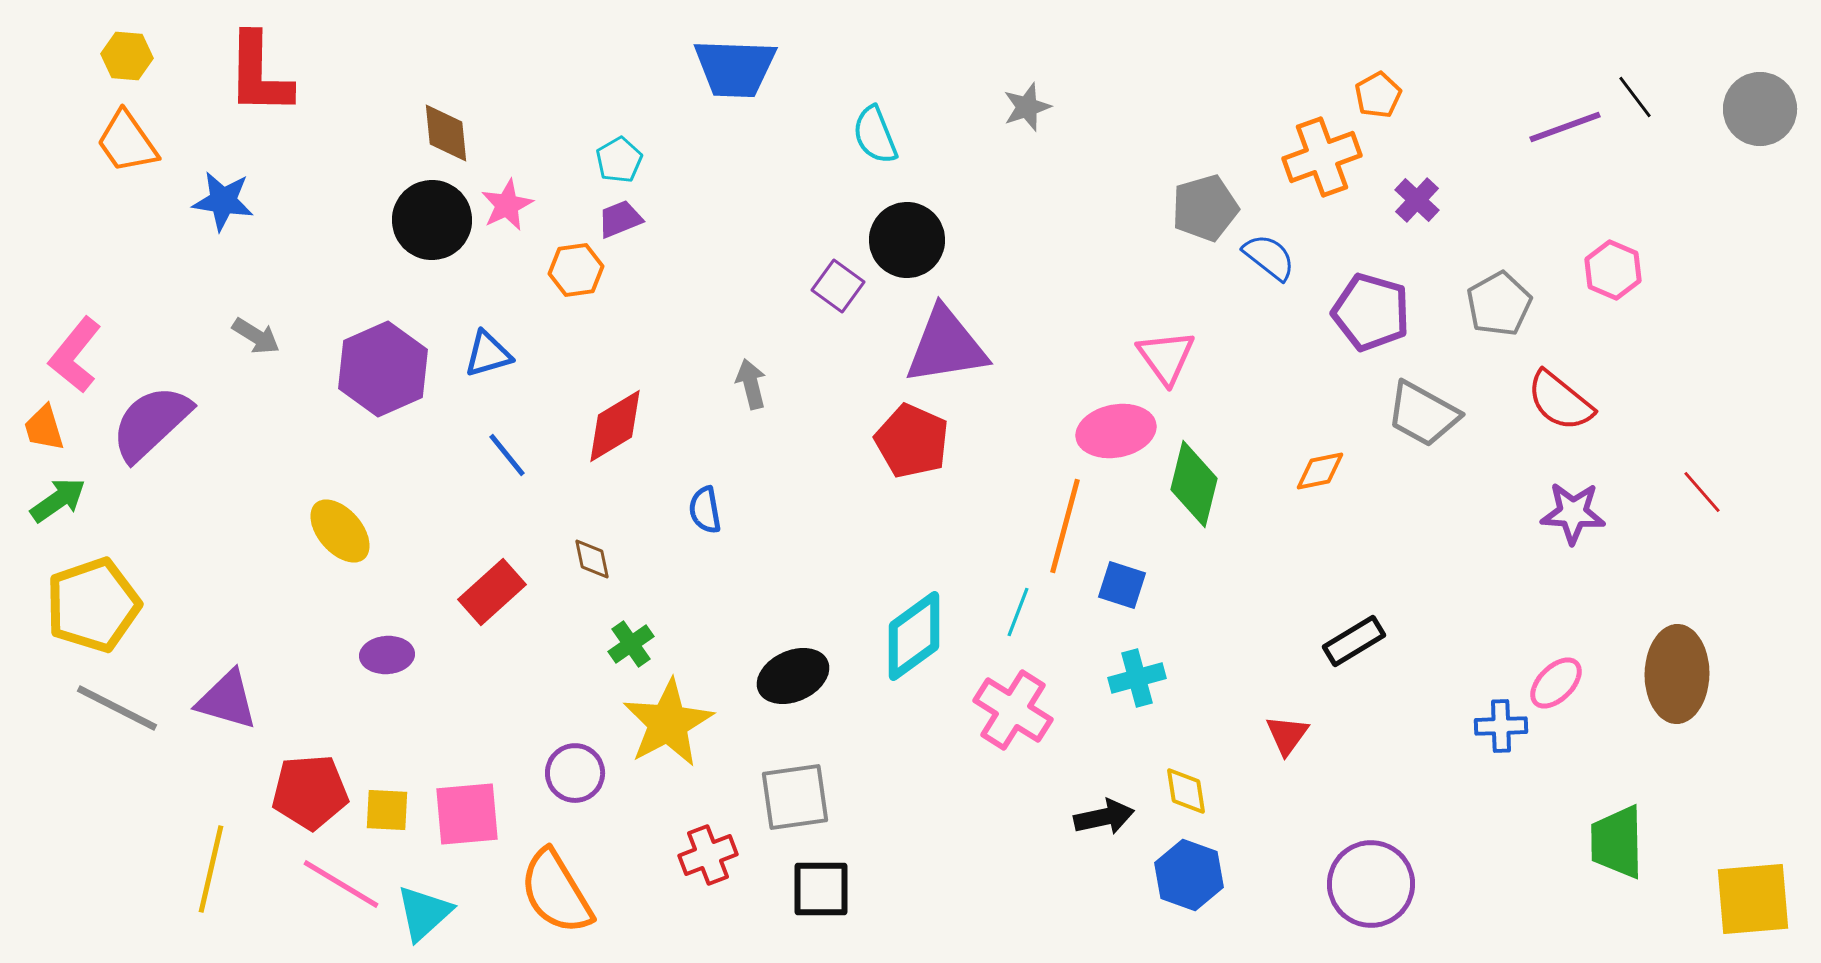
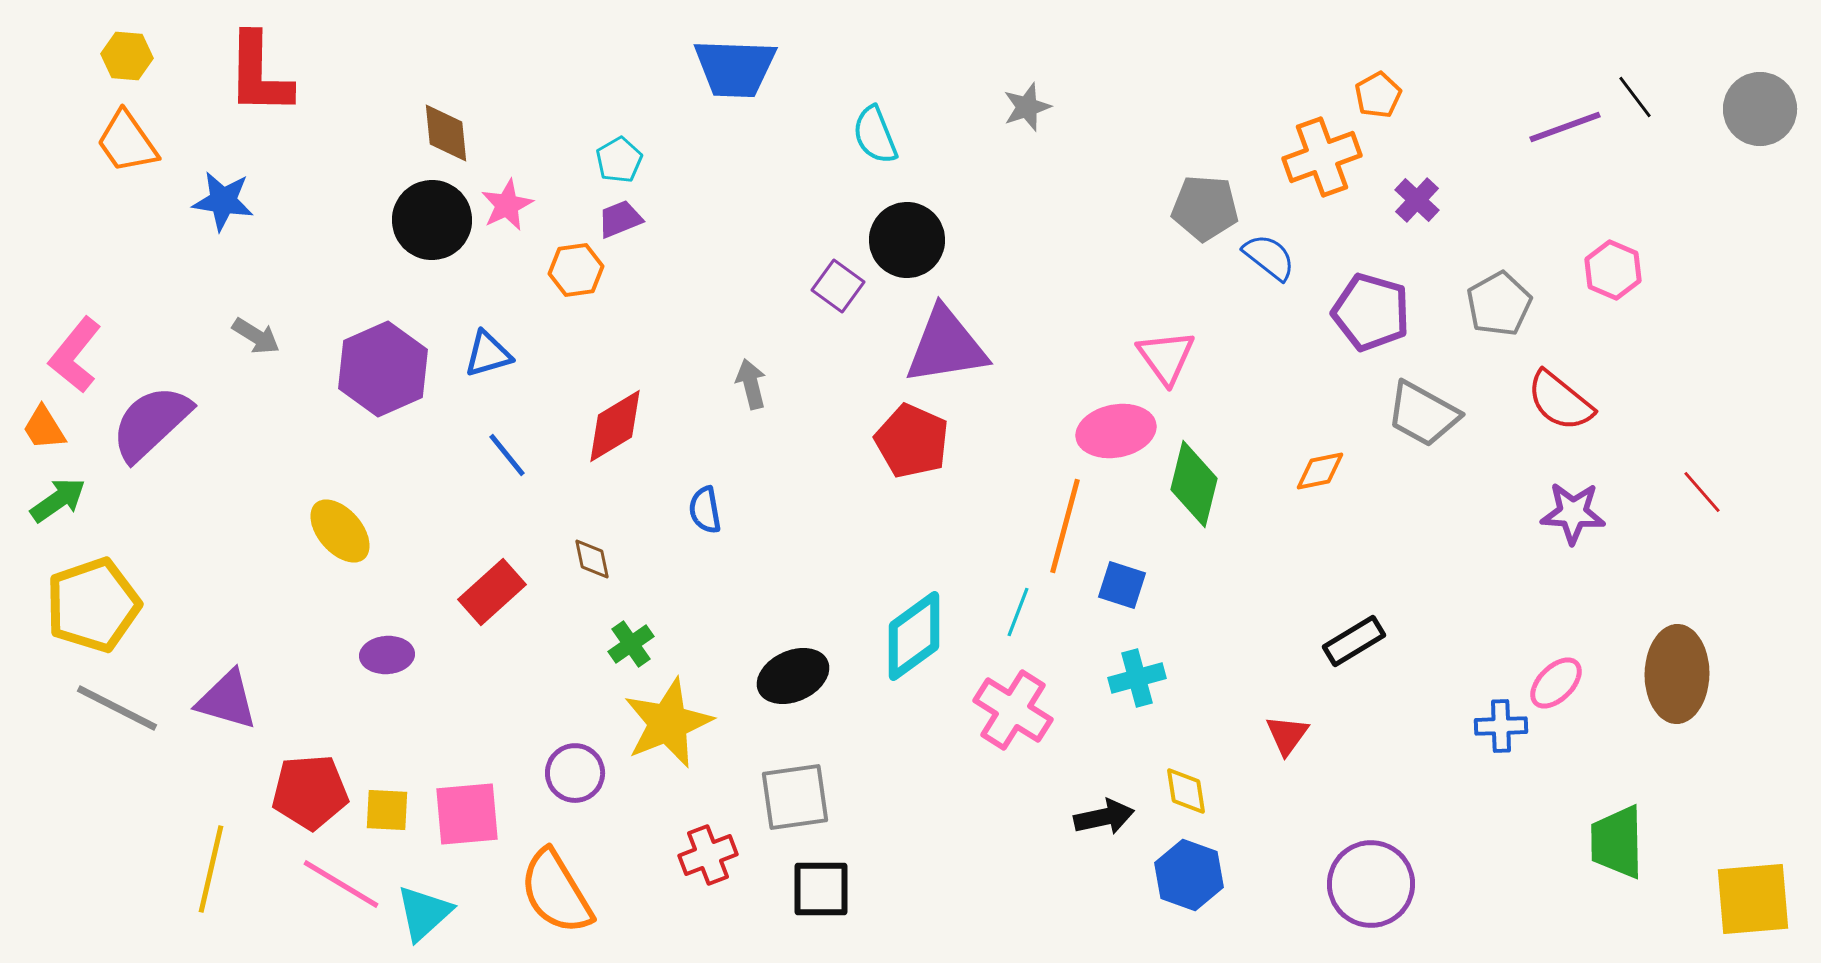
gray pentagon at (1205, 208): rotated 20 degrees clockwise
orange trapezoid at (44, 428): rotated 15 degrees counterclockwise
yellow star at (668, 723): rotated 6 degrees clockwise
